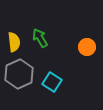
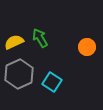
yellow semicircle: rotated 108 degrees counterclockwise
